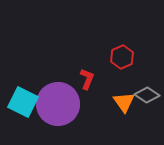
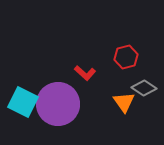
red hexagon: moved 4 px right; rotated 10 degrees clockwise
red L-shape: moved 2 px left, 6 px up; rotated 110 degrees clockwise
gray diamond: moved 3 px left, 7 px up
